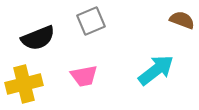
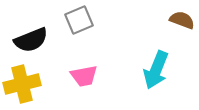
gray square: moved 12 px left, 1 px up
black semicircle: moved 7 px left, 2 px down
cyan arrow: rotated 150 degrees clockwise
yellow cross: moved 2 px left
